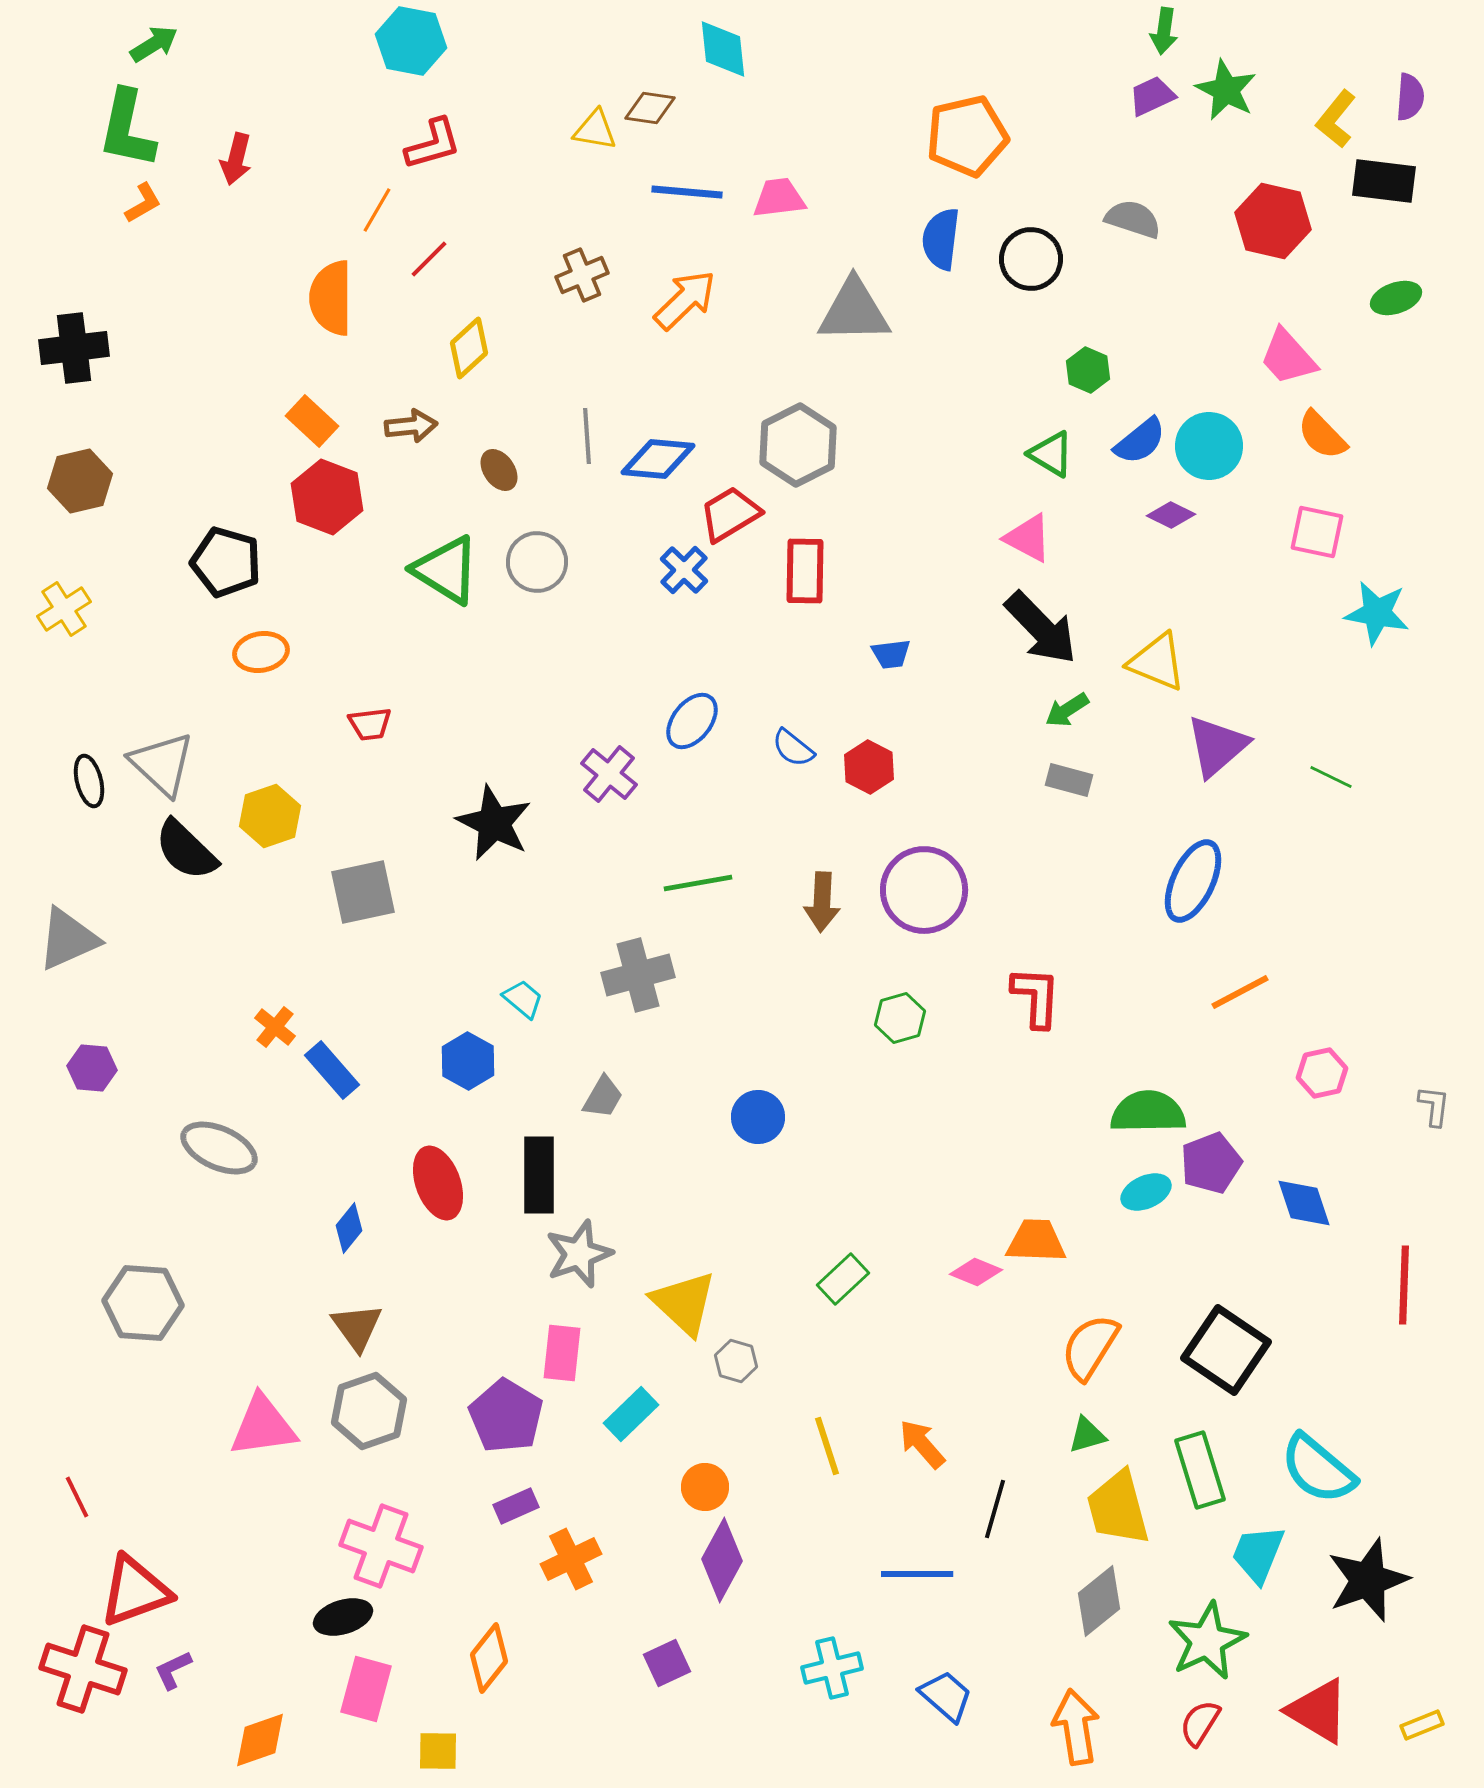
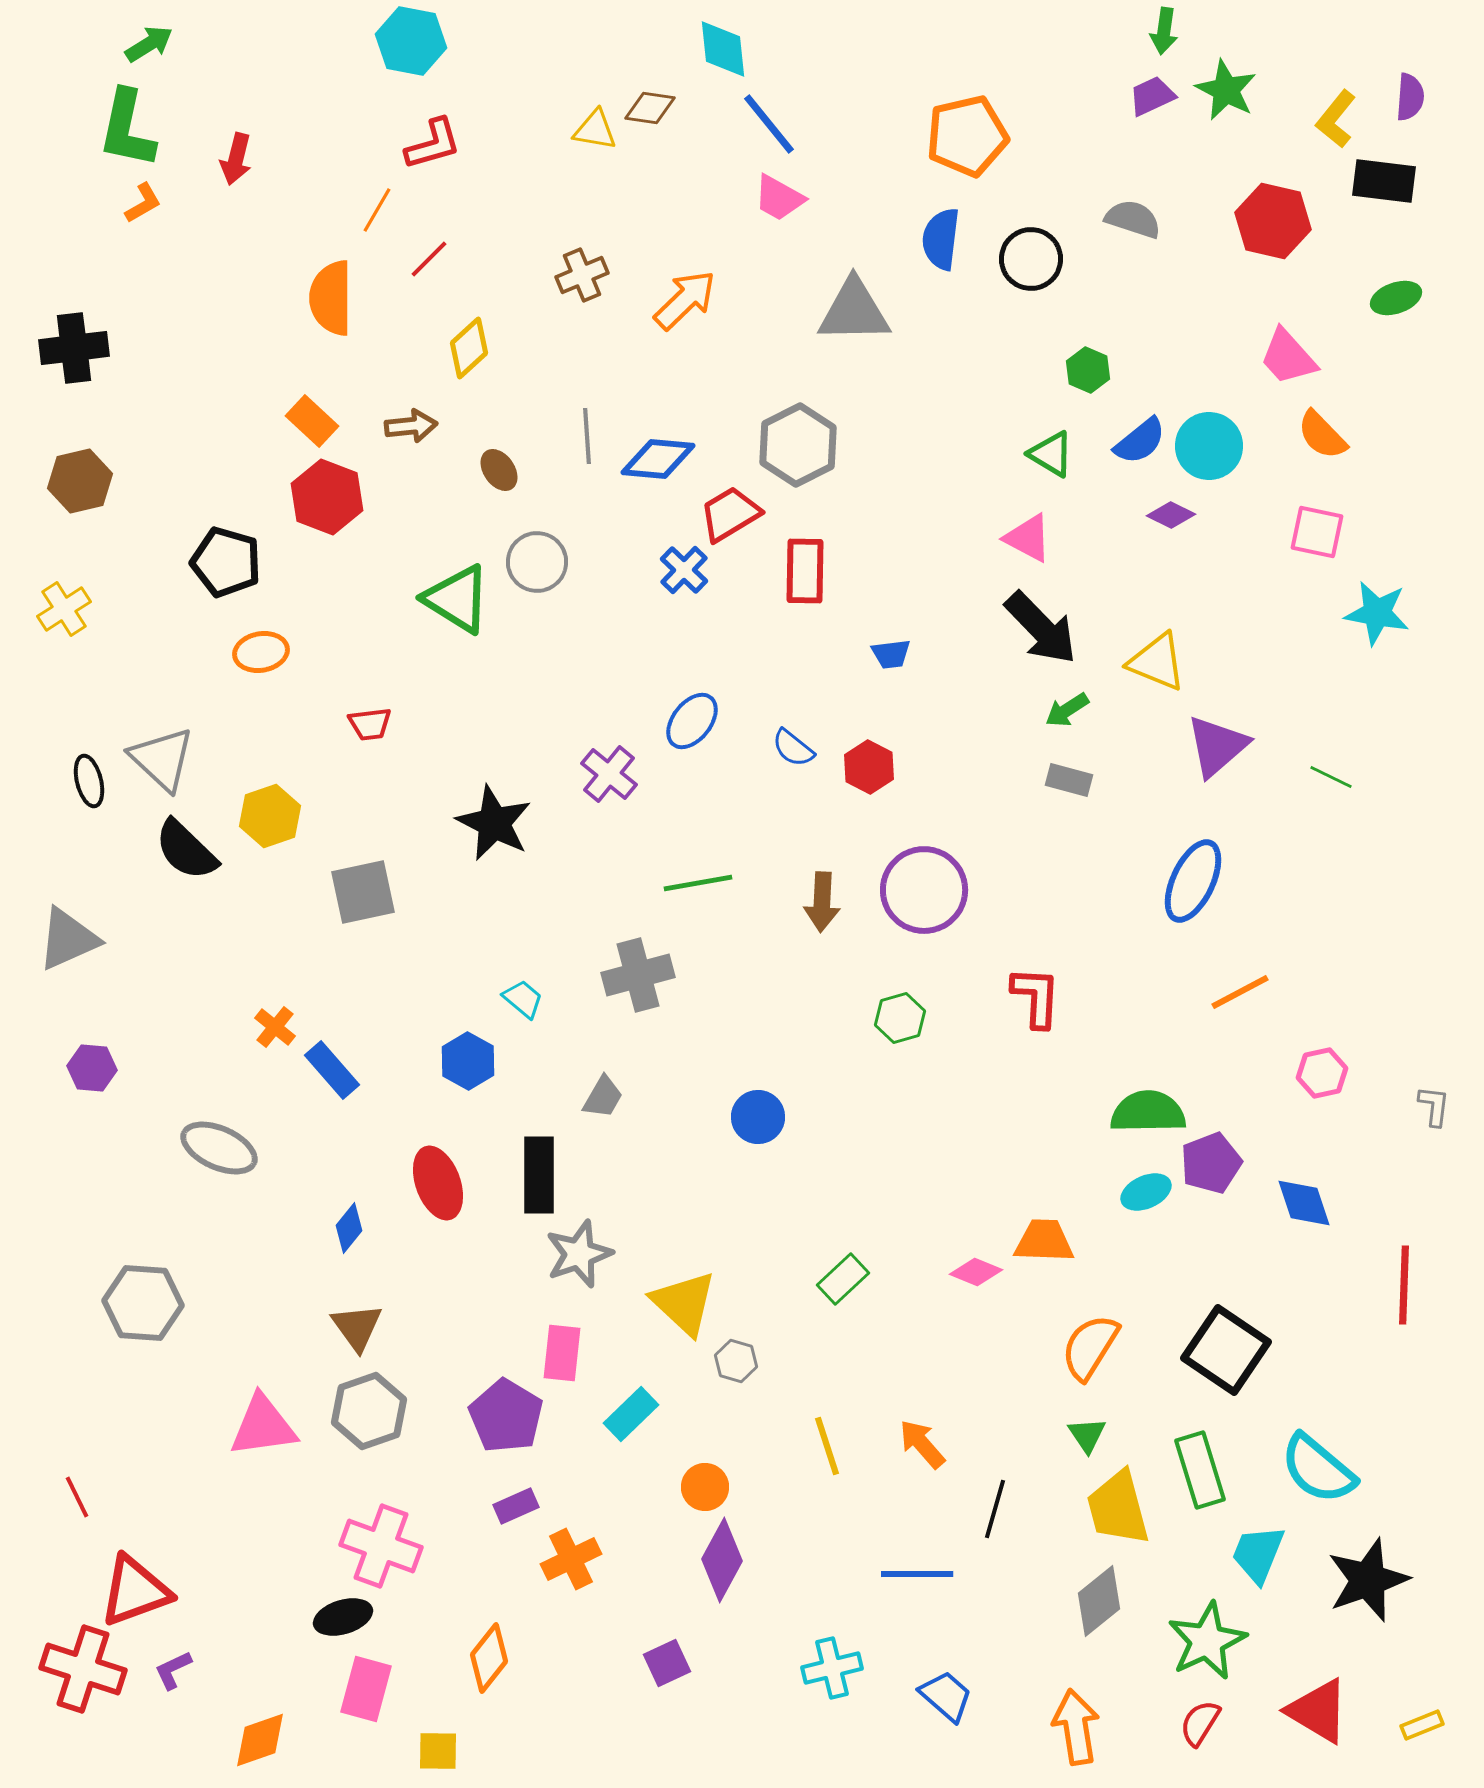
green arrow at (154, 44): moved 5 px left
blue line at (687, 192): moved 82 px right, 68 px up; rotated 46 degrees clockwise
pink trapezoid at (779, 198): rotated 144 degrees counterclockwise
green triangle at (446, 570): moved 11 px right, 29 px down
gray triangle at (162, 764): moved 5 px up
orange trapezoid at (1036, 1241): moved 8 px right
green triangle at (1087, 1435): rotated 48 degrees counterclockwise
